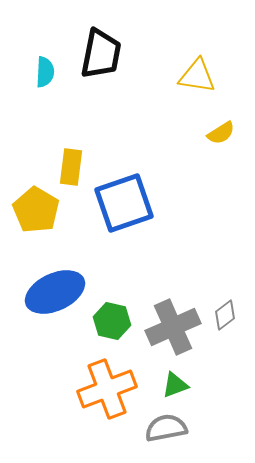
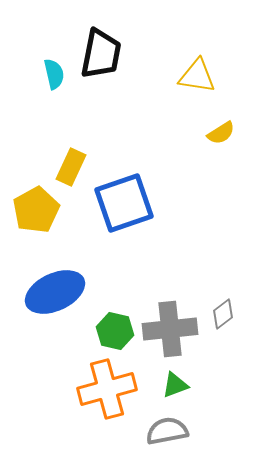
cyan semicircle: moved 9 px right, 2 px down; rotated 16 degrees counterclockwise
yellow rectangle: rotated 18 degrees clockwise
yellow pentagon: rotated 12 degrees clockwise
gray diamond: moved 2 px left, 1 px up
green hexagon: moved 3 px right, 10 px down
gray cross: moved 3 px left, 2 px down; rotated 18 degrees clockwise
orange cross: rotated 6 degrees clockwise
gray semicircle: moved 1 px right, 3 px down
